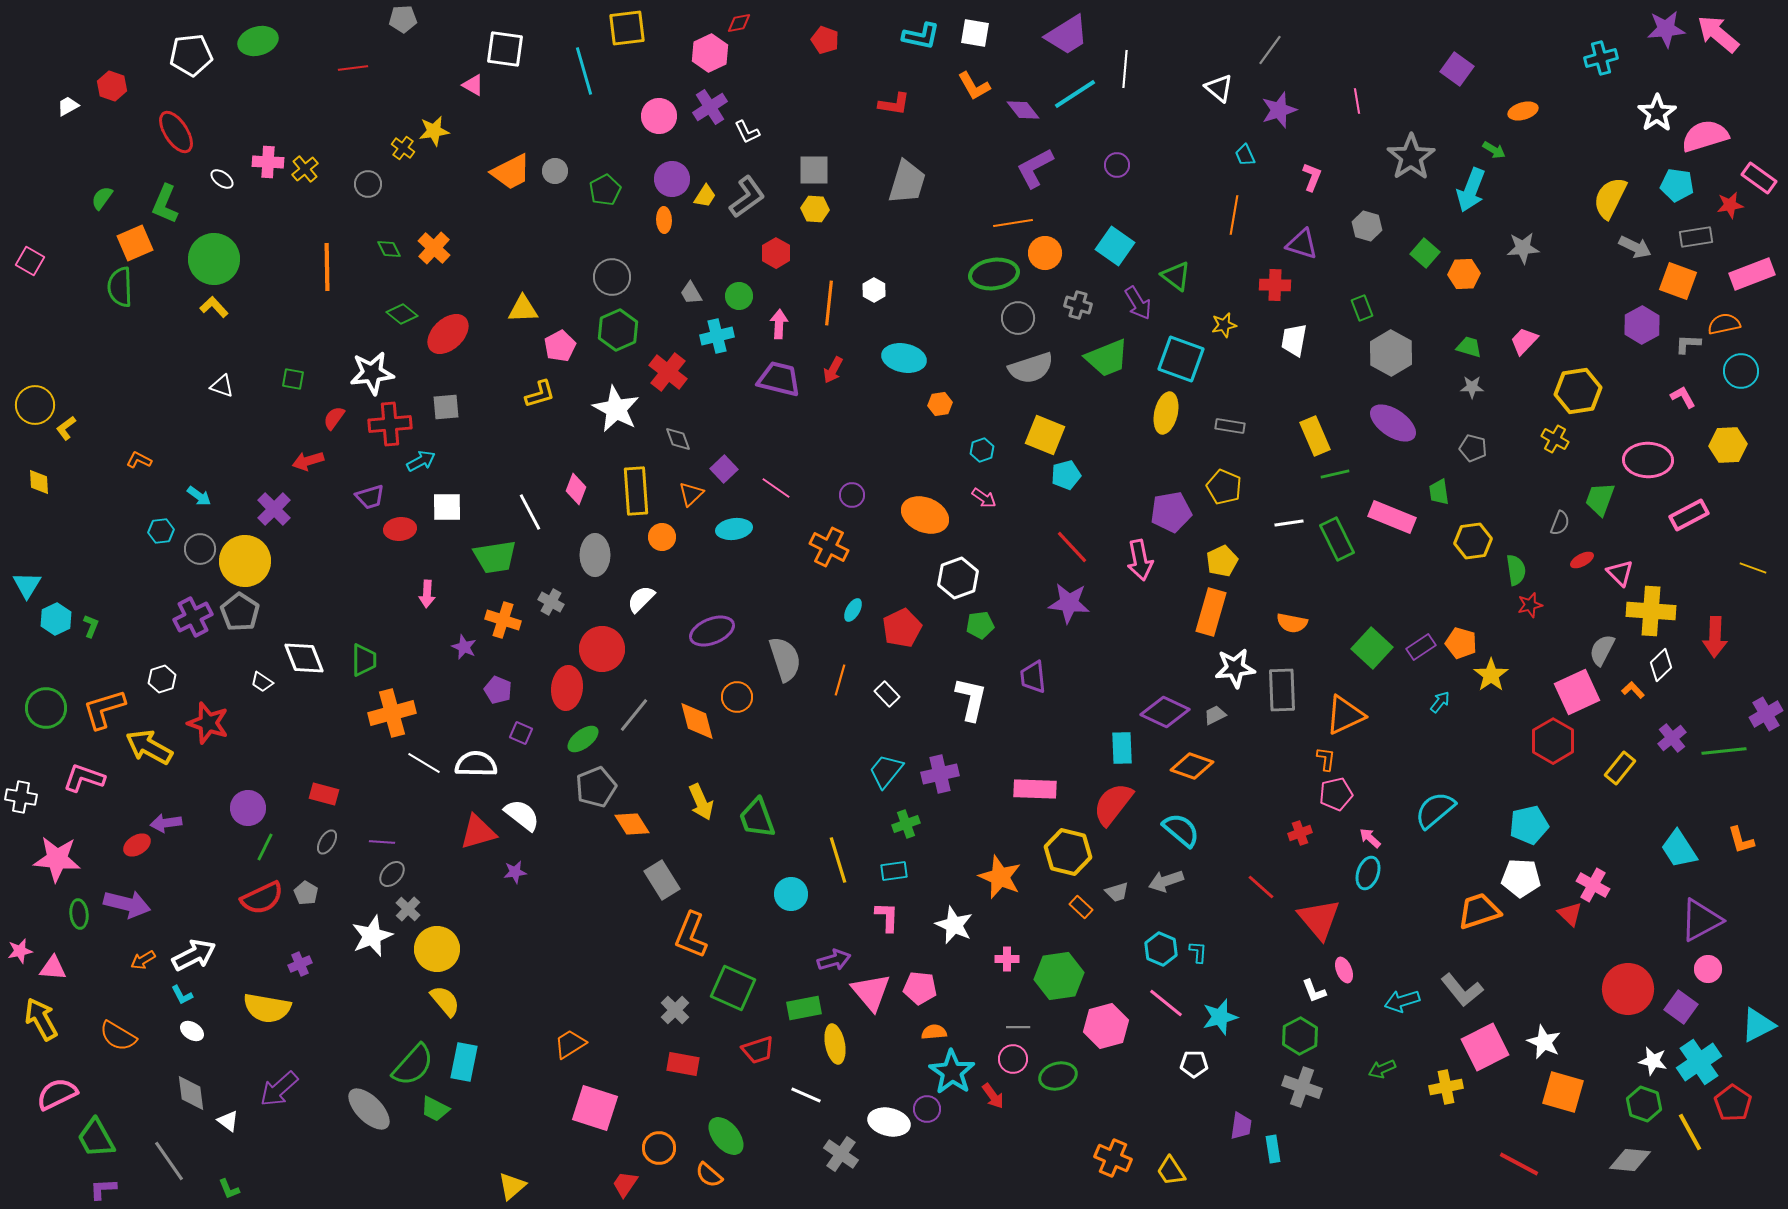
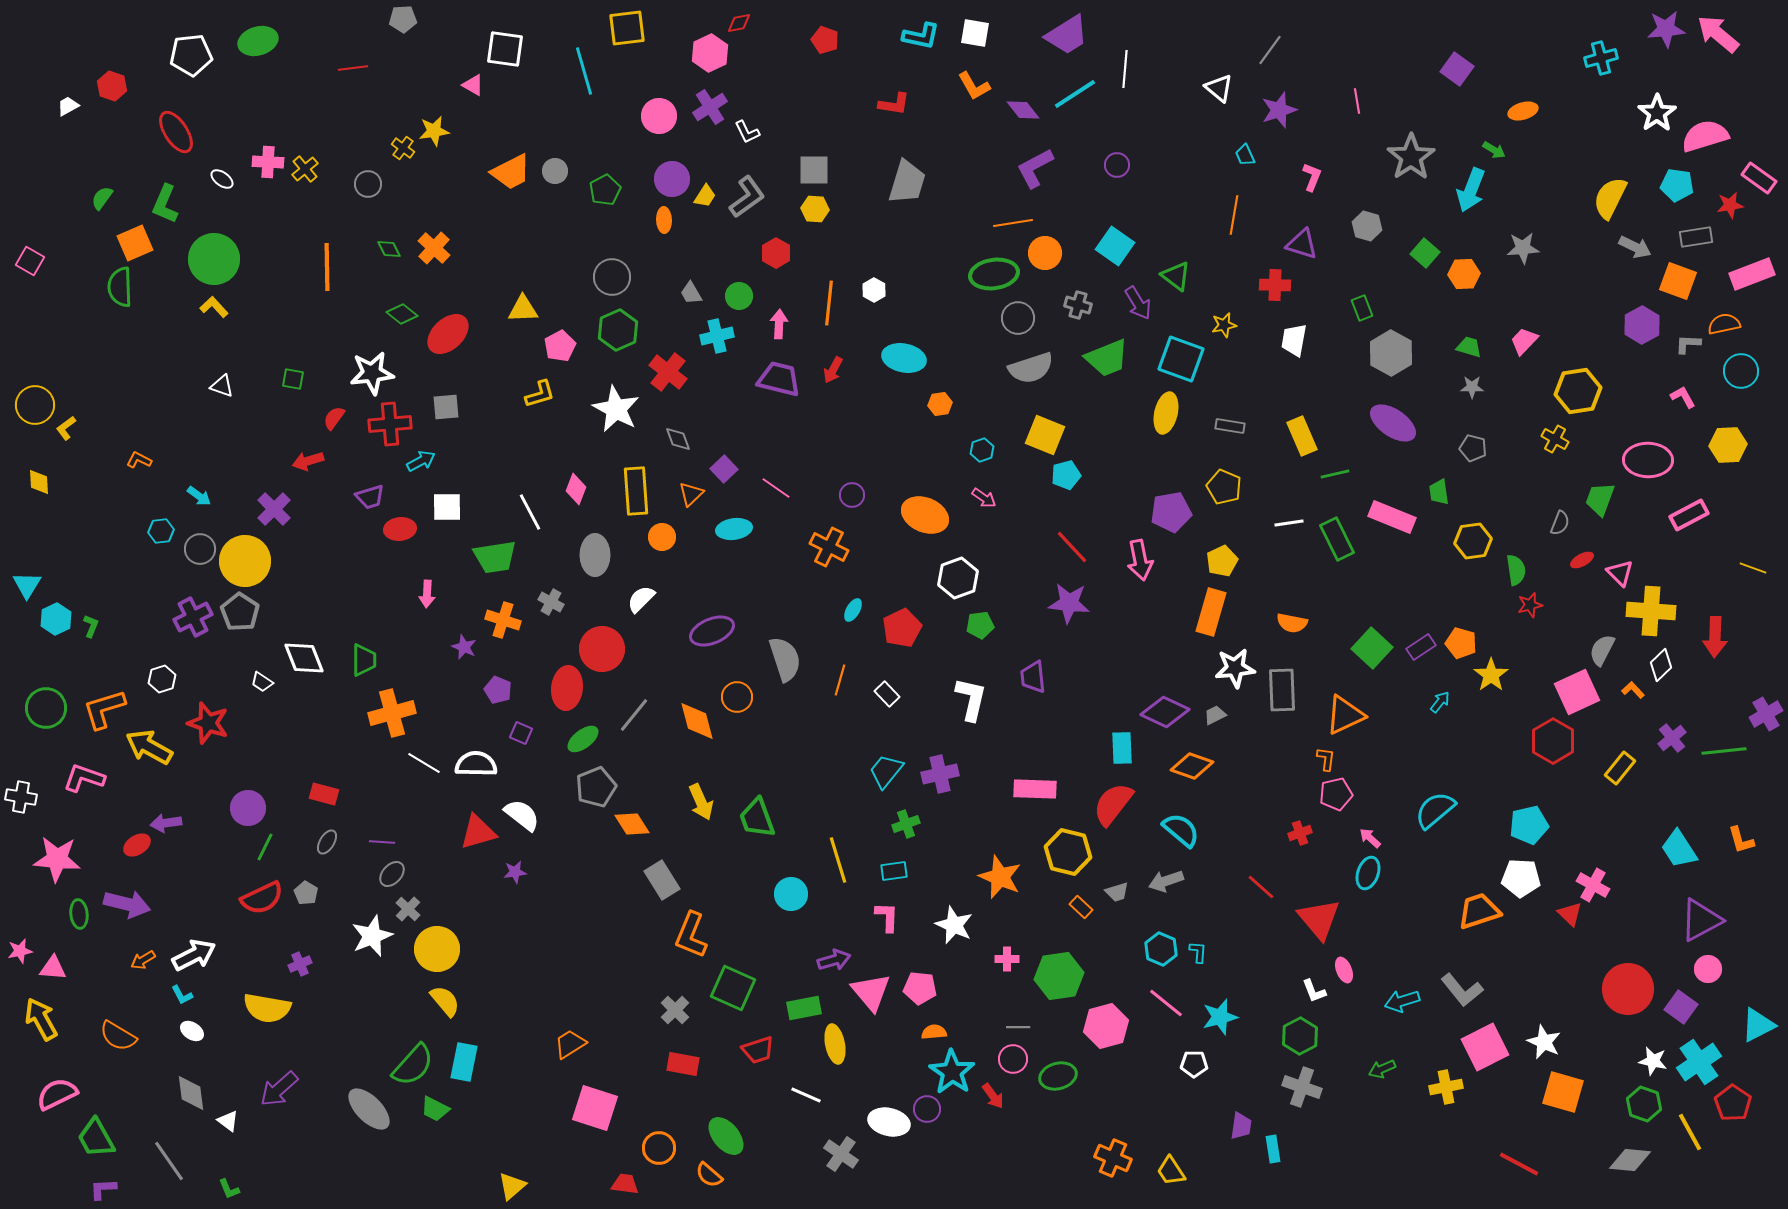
yellow rectangle at (1315, 436): moved 13 px left
red trapezoid at (625, 1184): rotated 64 degrees clockwise
